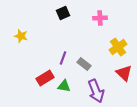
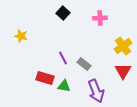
black square: rotated 24 degrees counterclockwise
yellow cross: moved 5 px right, 1 px up
purple line: rotated 48 degrees counterclockwise
red triangle: moved 1 px left, 2 px up; rotated 18 degrees clockwise
red rectangle: rotated 48 degrees clockwise
